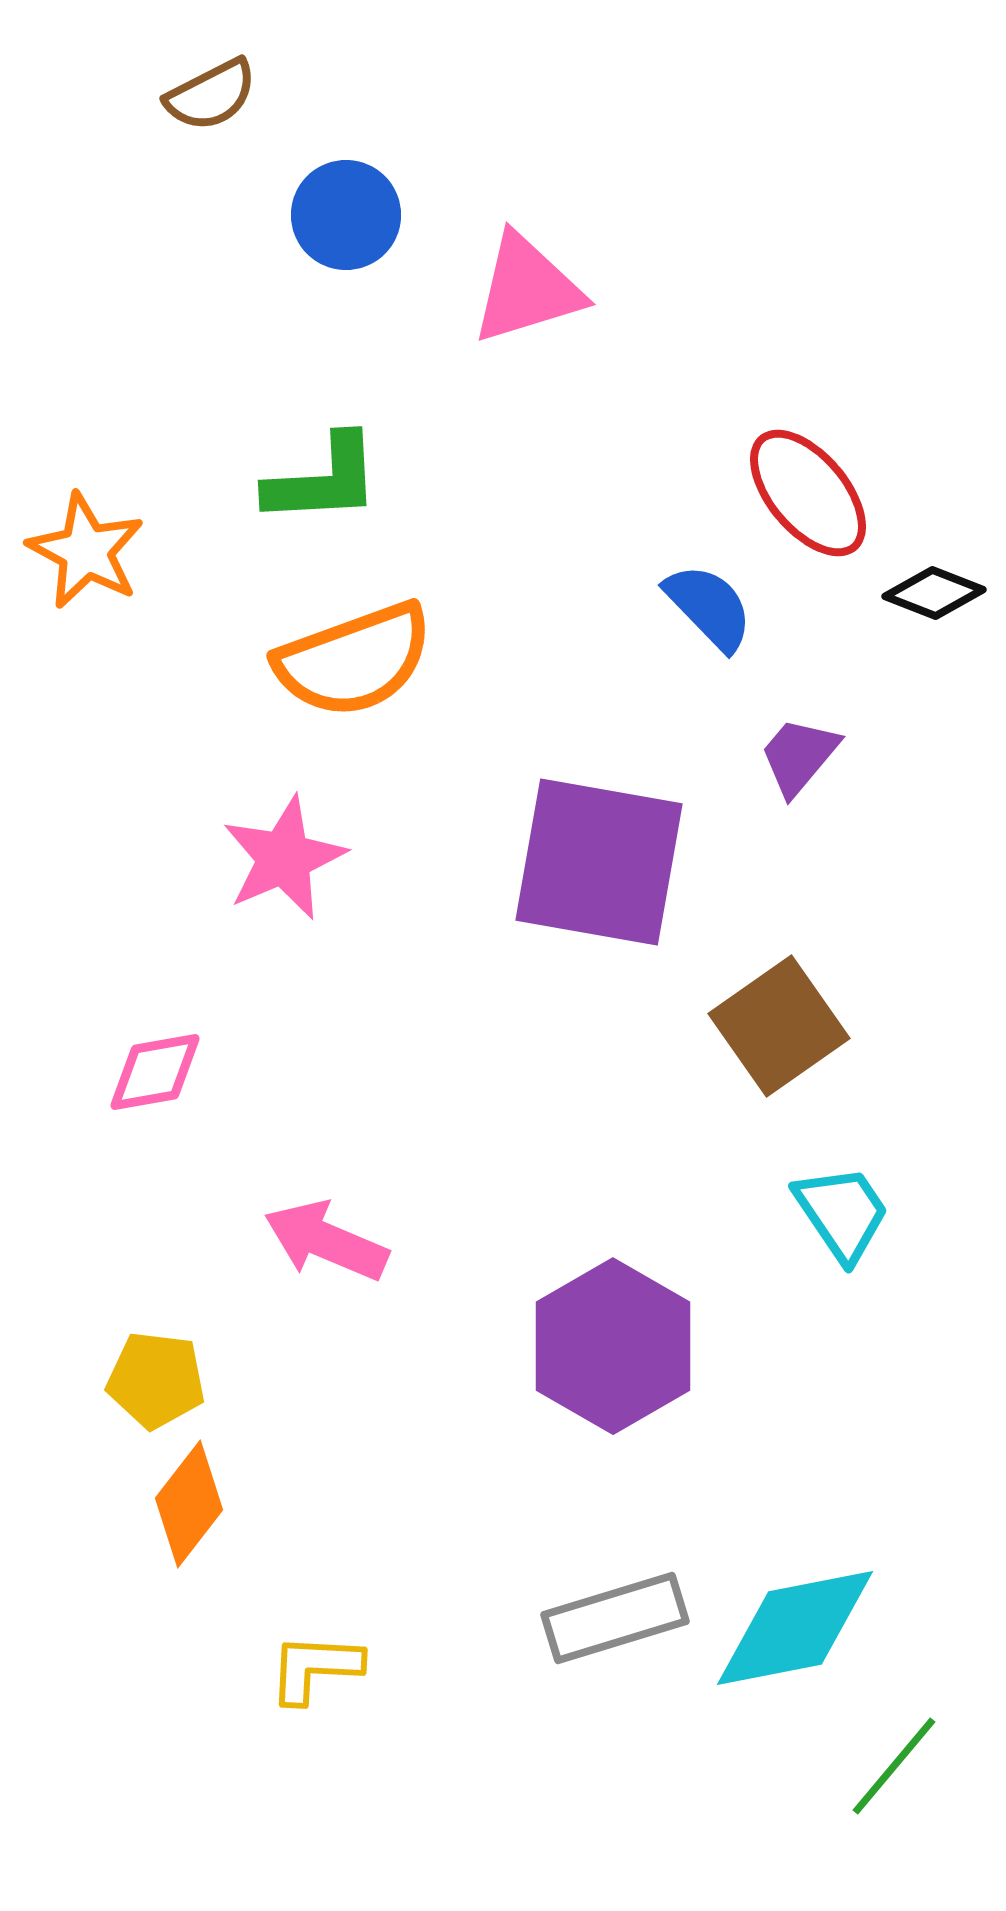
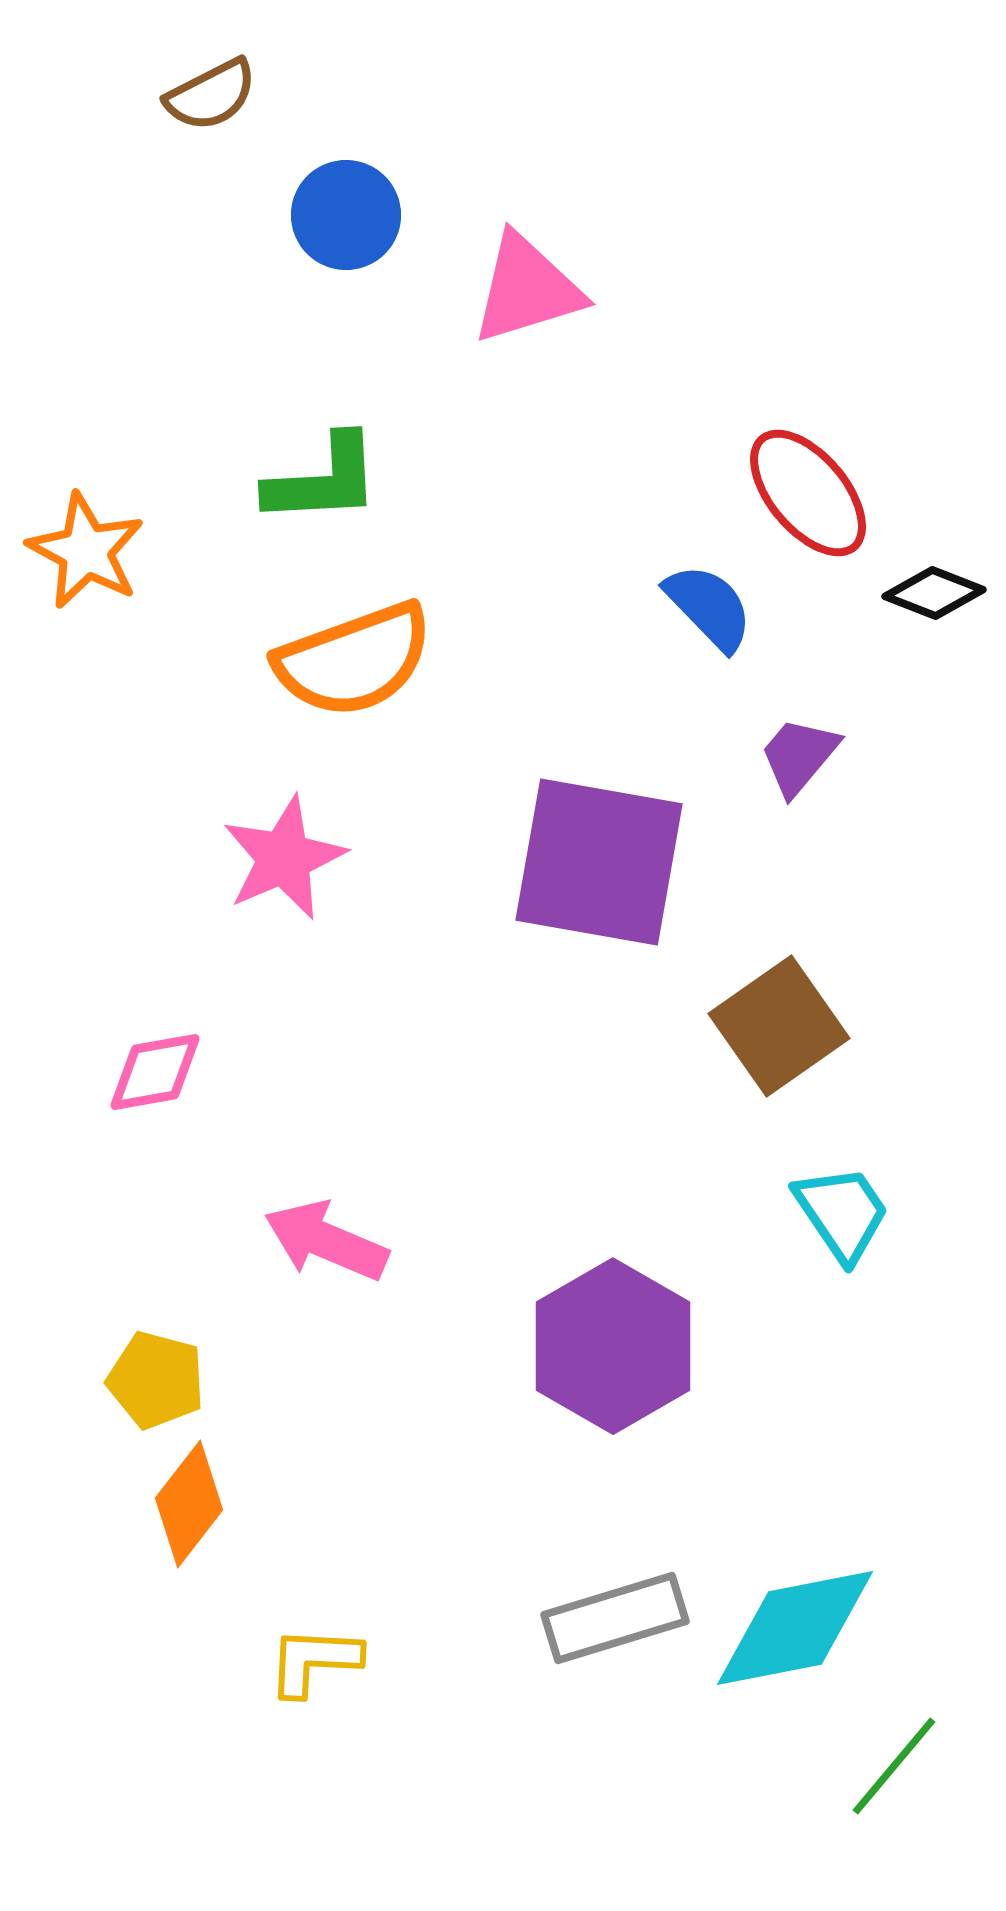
yellow pentagon: rotated 8 degrees clockwise
yellow L-shape: moved 1 px left, 7 px up
